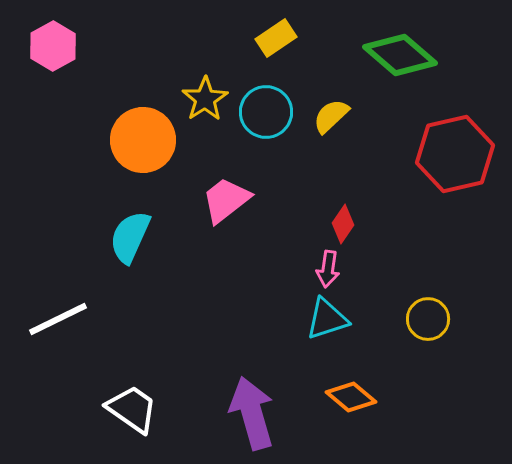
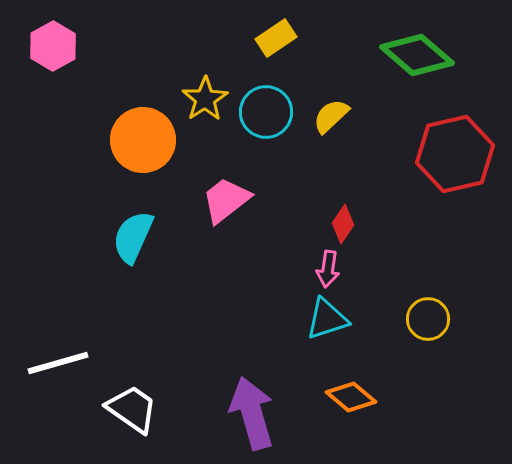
green diamond: moved 17 px right
cyan semicircle: moved 3 px right
white line: moved 44 px down; rotated 10 degrees clockwise
